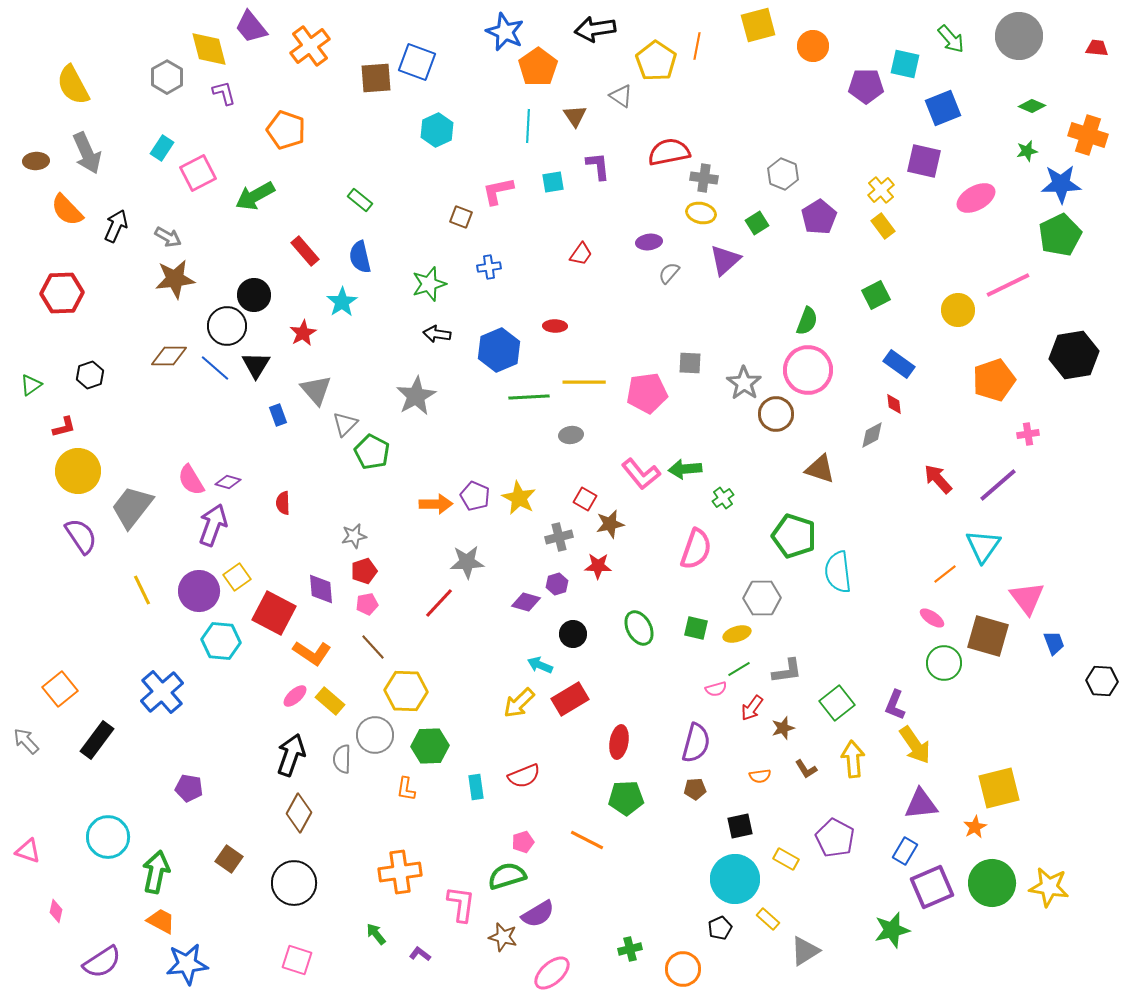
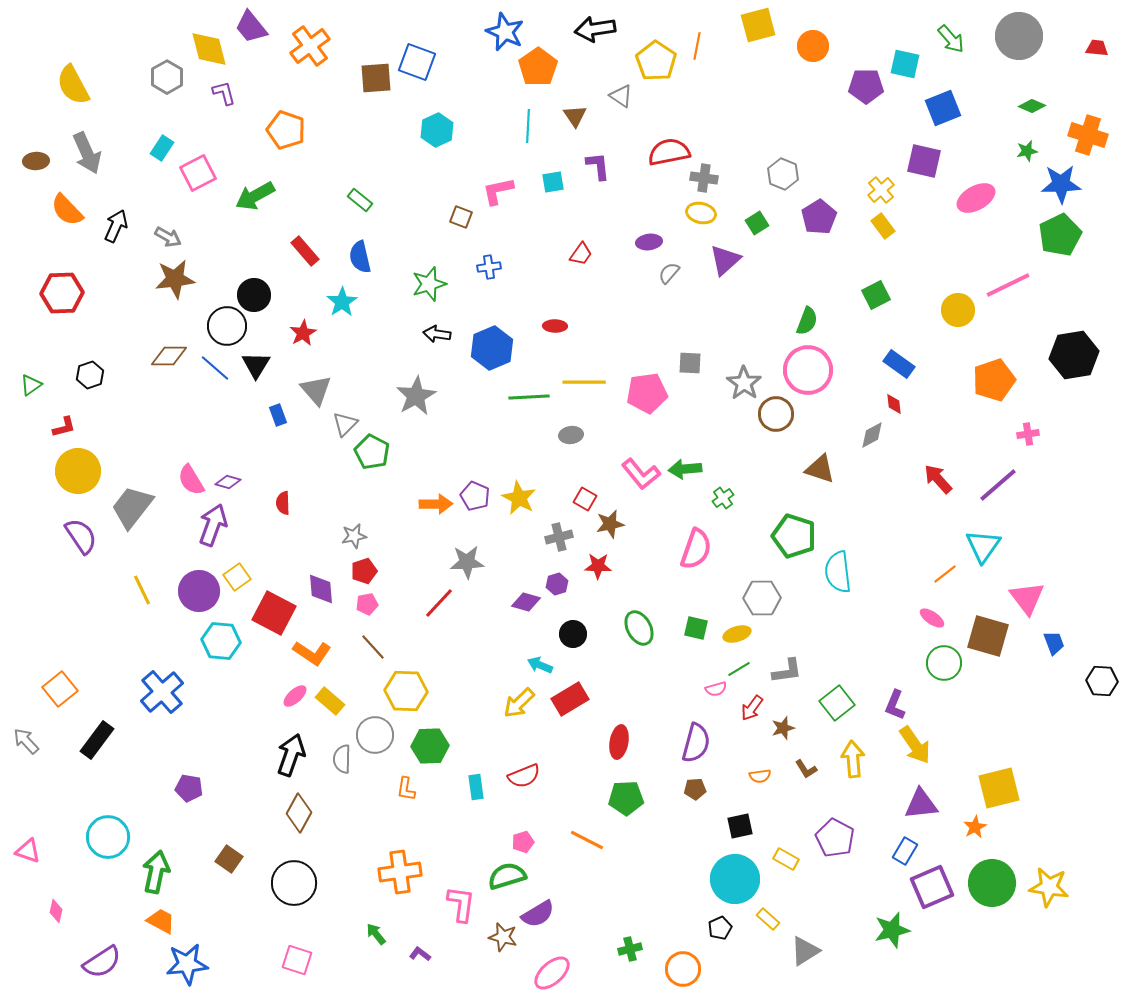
blue hexagon at (499, 350): moved 7 px left, 2 px up
